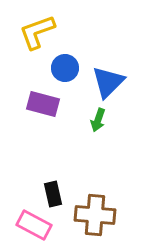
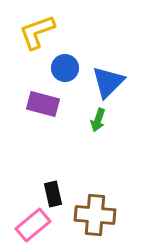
pink rectangle: moved 1 px left; rotated 68 degrees counterclockwise
